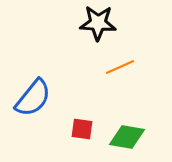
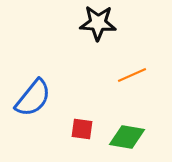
orange line: moved 12 px right, 8 px down
